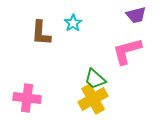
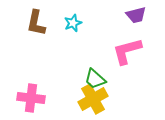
cyan star: rotated 12 degrees clockwise
brown L-shape: moved 5 px left, 10 px up; rotated 8 degrees clockwise
pink cross: moved 4 px right
